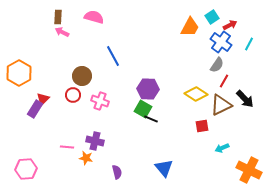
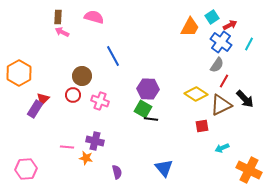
black line: rotated 16 degrees counterclockwise
